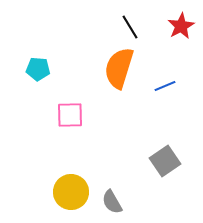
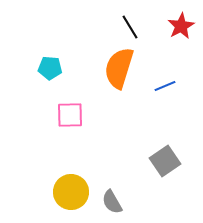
cyan pentagon: moved 12 px right, 1 px up
